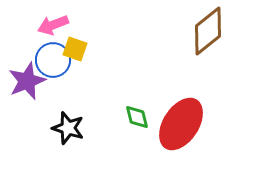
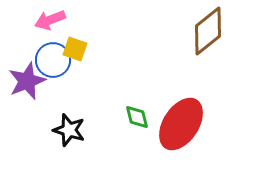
pink arrow: moved 3 px left, 5 px up
black star: moved 1 px right, 2 px down
